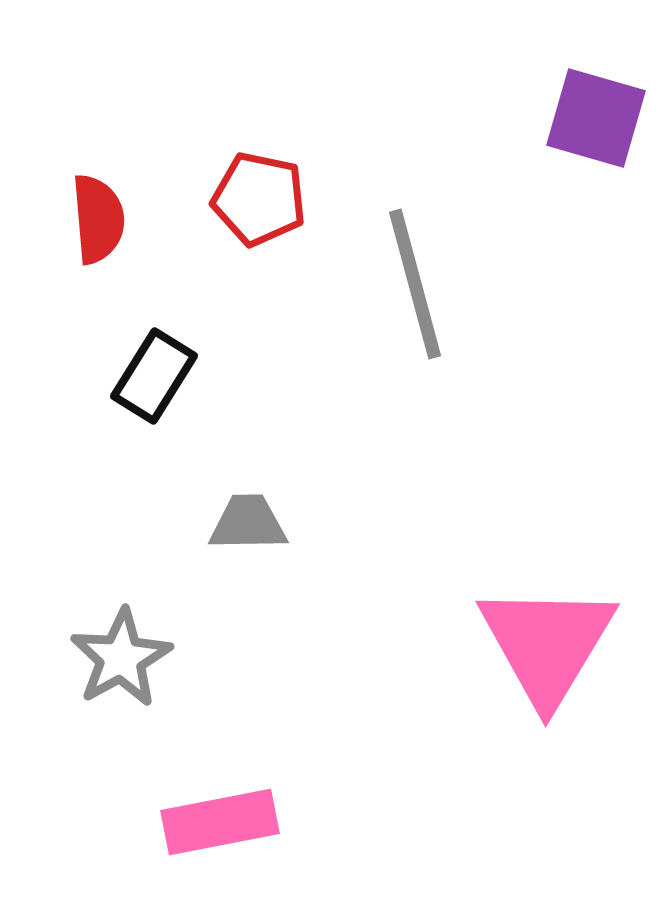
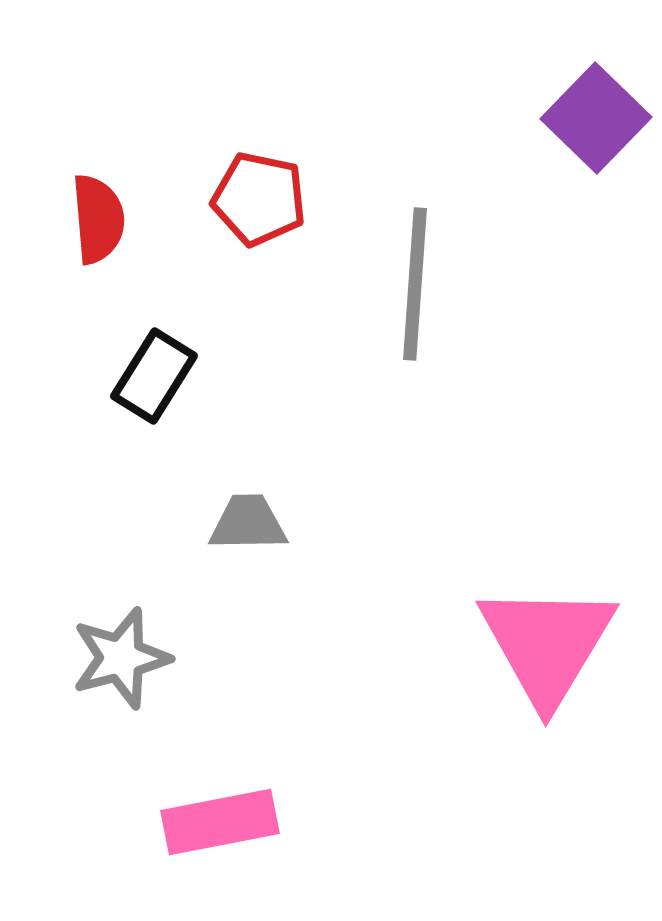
purple square: rotated 28 degrees clockwise
gray line: rotated 19 degrees clockwise
gray star: rotated 14 degrees clockwise
